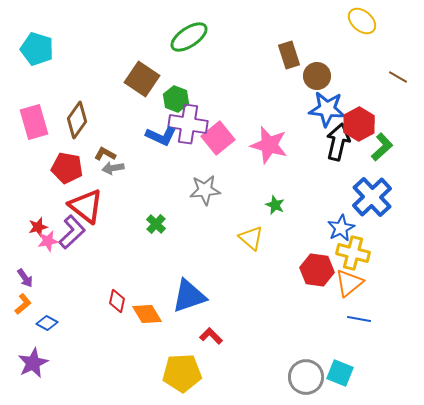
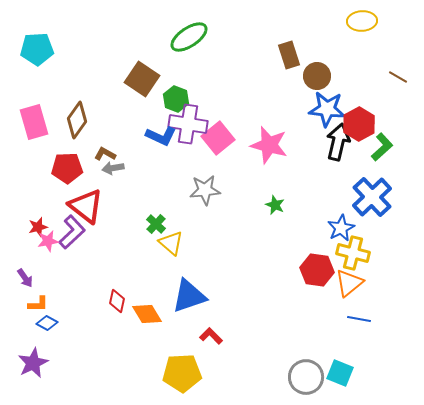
yellow ellipse at (362, 21): rotated 44 degrees counterclockwise
cyan pentagon at (37, 49): rotated 20 degrees counterclockwise
red pentagon at (67, 168): rotated 12 degrees counterclockwise
yellow triangle at (251, 238): moved 80 px left, 5 px down
orange L-shape at (23, 304): moved 15 px right; rotated 40 degrees clockwise
